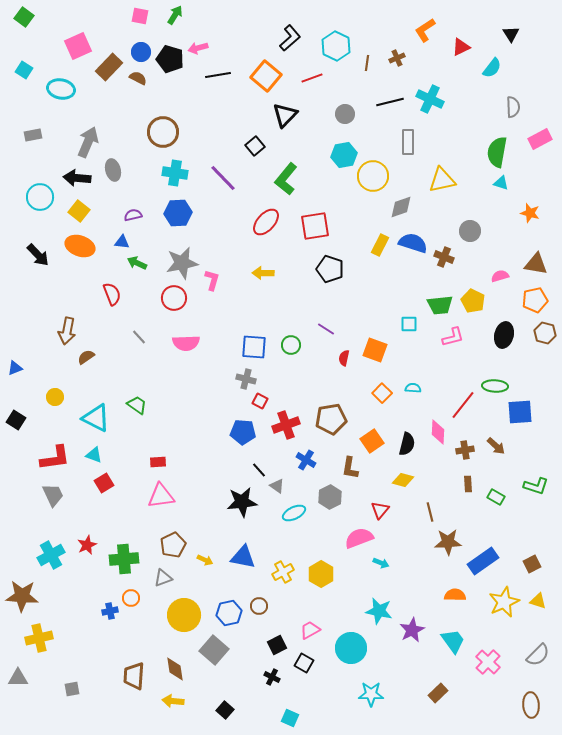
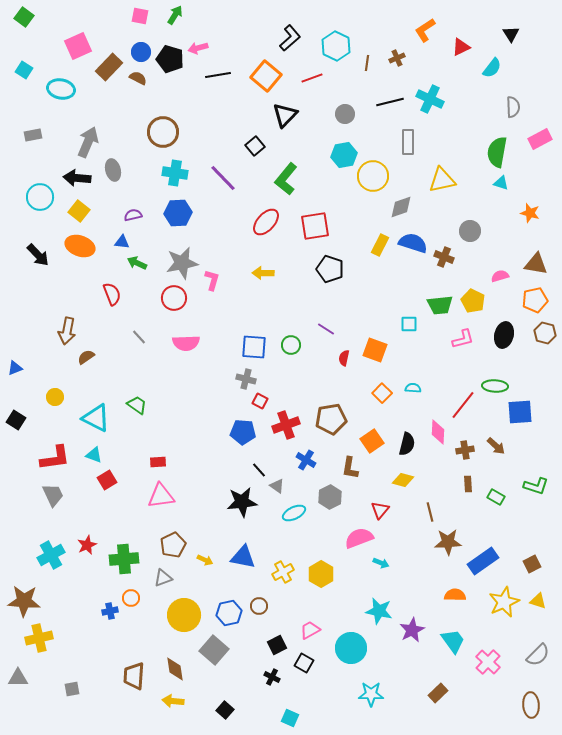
pink L-shape at (453, 337): moved 10 px right, 2 px down
red square at (104, 483): moved 3 px right, 3 px up
brown star at (22, 596): moved 2 px right, 5 px down
